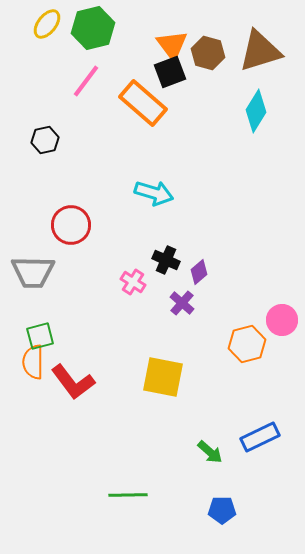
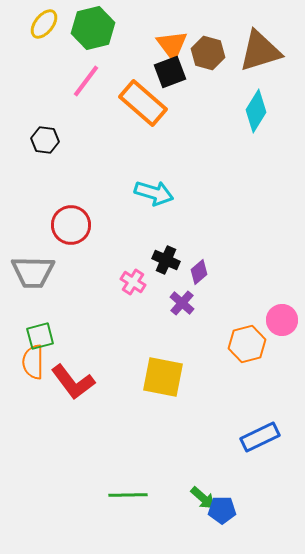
yellow ellipse: moved 3 px left
black hexagon: rotated 20 degrees clockwise
green arrow: moved 7 px left, 46 px down
